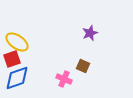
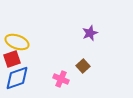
yellow ellipse: rotated 15 degrees counterclockwise
brown square: rotated 24 degrees clockwise
pink cross: moved 3 px left
